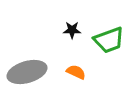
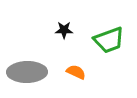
black star: moved 8 px left
gray ellipse: rotated 15 degrees clockwise
